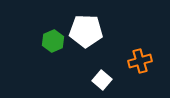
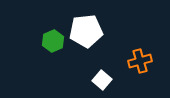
white pentagon: rotated 8 degrees counterclockwise
